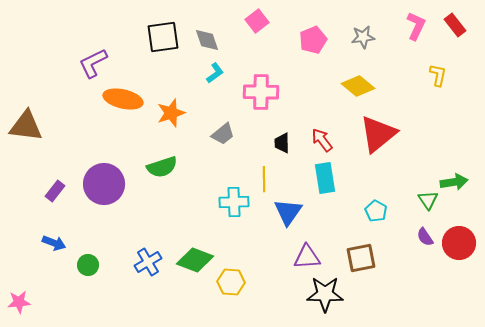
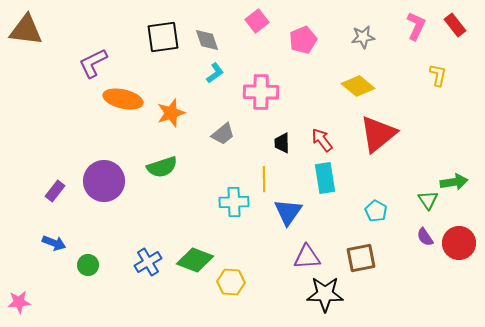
pink pentagon: moved 10 px left
brown triangle: moved 96 px up
purple circle: moved 3 px up
